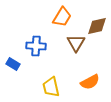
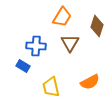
brown diamond: rotated 60 degrees counterclockwise
brown triangle: moved 6 px left
blue rectangle: moved 10 px right, 2 px down
